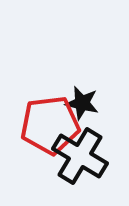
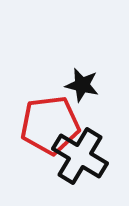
black star: moved 18 px up
